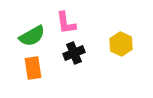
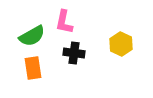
pink L-shape: moved 2 px left, 1 px up; rotated 20 degrees clockwise
black cross: rotated 30 degrees clockwise
